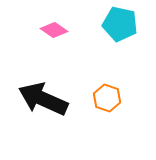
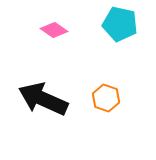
orange hexagon: moved 1 px left
